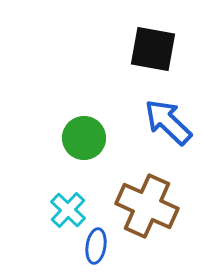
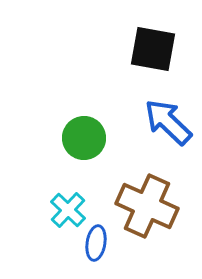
blue ellipse: moved 3 px up
